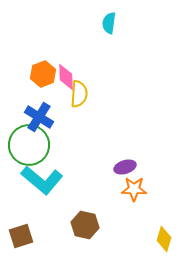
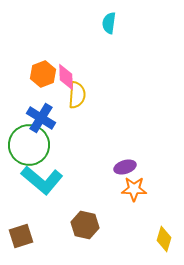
yellow semicircle: moved 2 px left, 1 px down
blue cross: moved 2 px right, 1 px down
